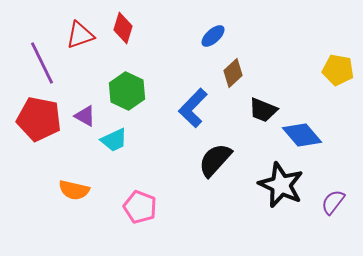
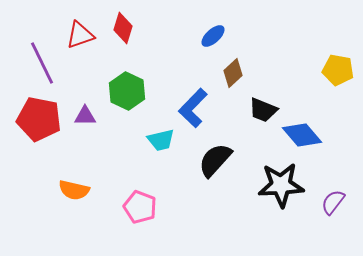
purple triangle: rotated 30 degrees counterclockwise
cyan trapezoid: moved 47 px right; rotated 12 degrees clockwise
black star: rotated 27 degrees counterclockwise
